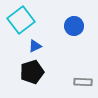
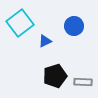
cyan square: moved 1 px left, 3 px down
blue triangle: moved 10 px right, 5 px up
black pentagon: moved 23 px right, 4 px down
